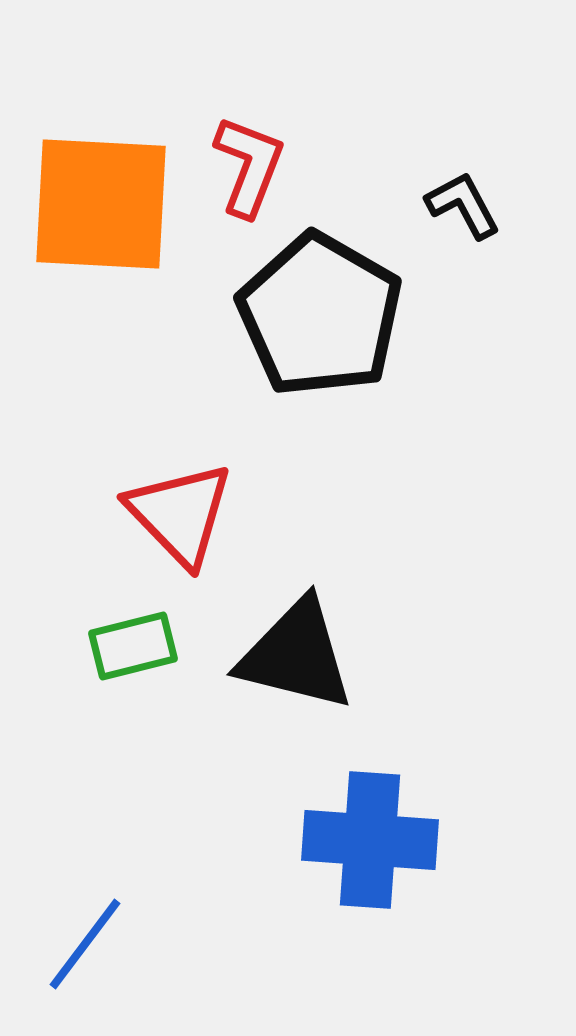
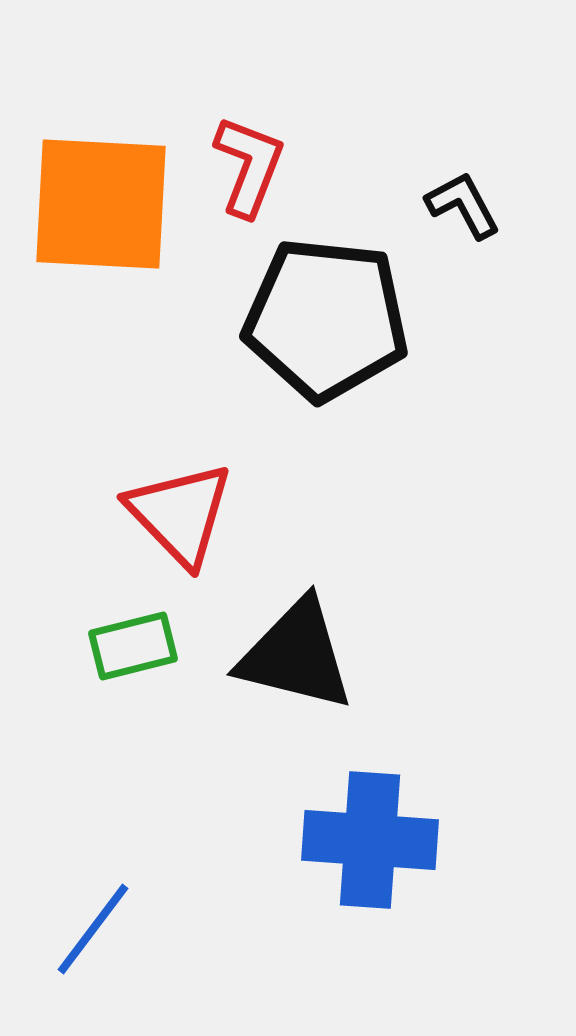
black pentagon: moved 6 px right, 4 px down; rotated 24 degrees counterclockwise
blue line: moved 8 px right, 15 px up
